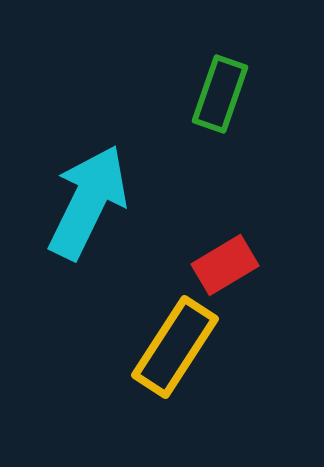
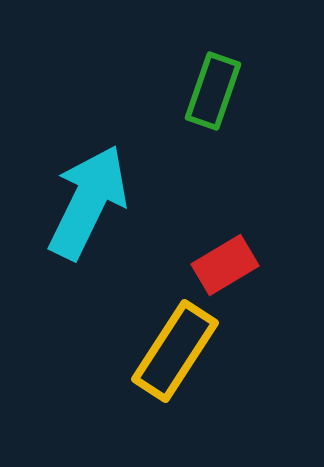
green rectangle: moved 7 px left, 3 px up
yellow rectangle: moved 4 px down
